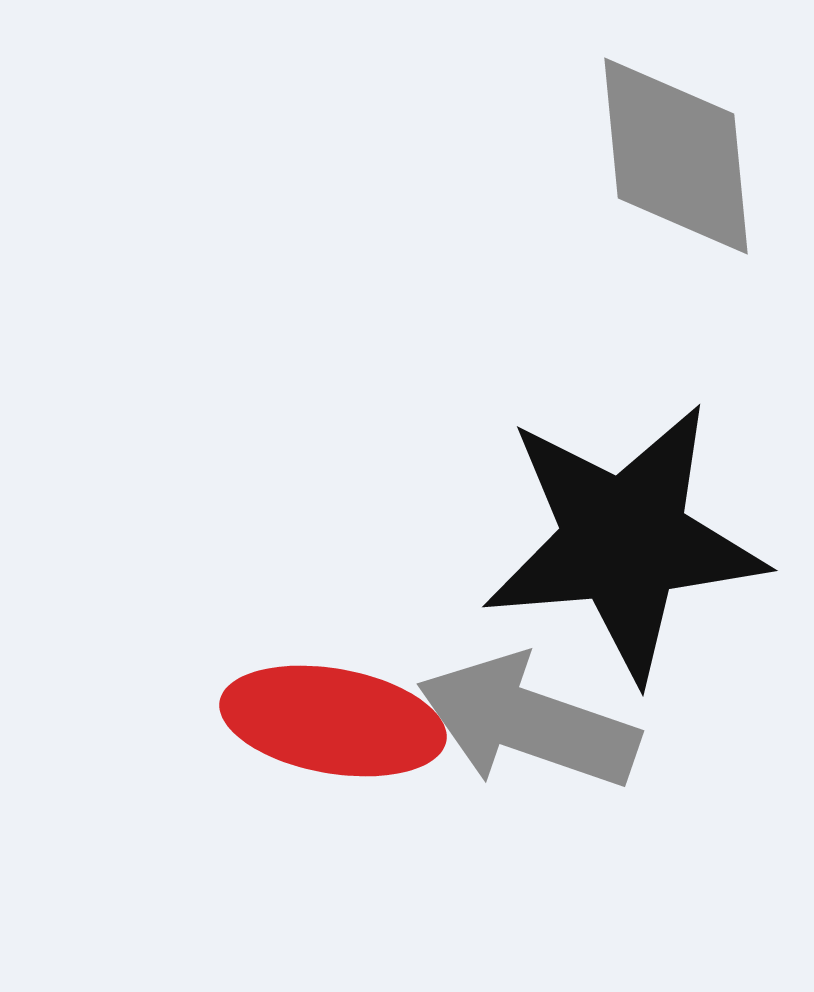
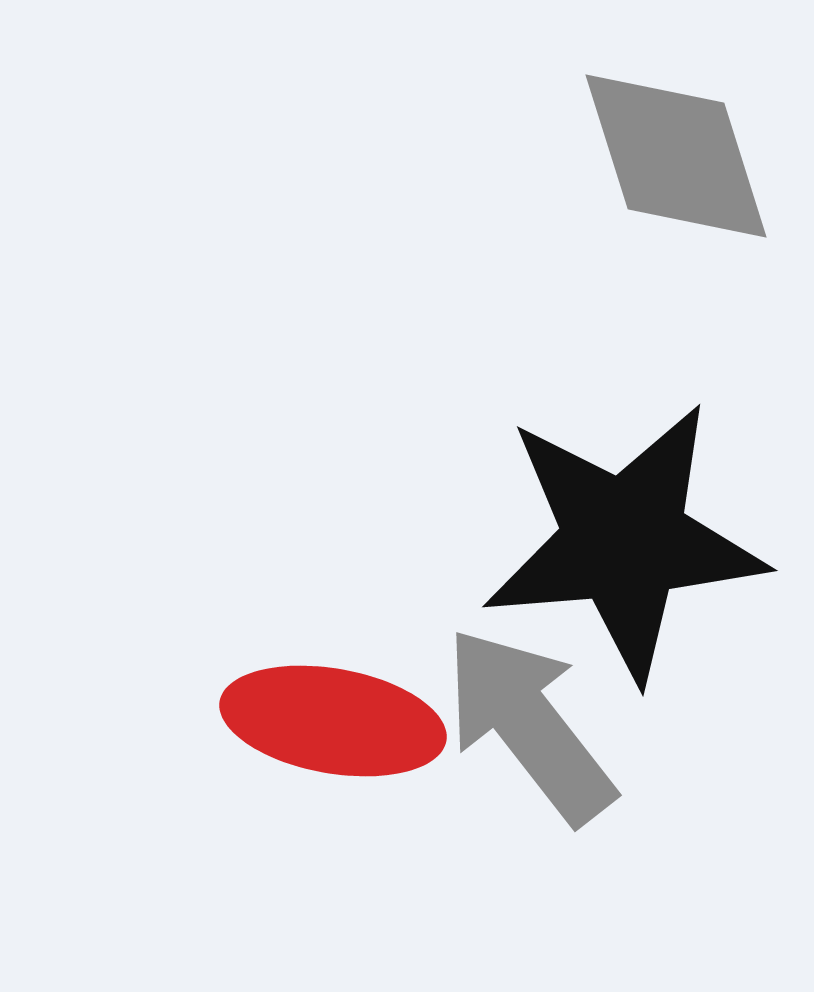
gray diamond: rotated 12 degrees counterclockwise
gray arrow: moved 1 px right, 3 px down; rotated 33 degrees clockwise
